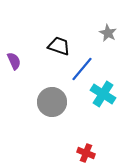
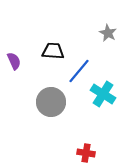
black trapezoid: moved 6 px left, 5 px down; rotated 15 degrees counterclockwise
blue line: moved 3 px left, 2 px down
gray circle: moved 1 px left
red cross: rotated 12 degrees counterclockwise
